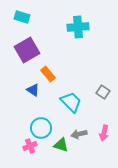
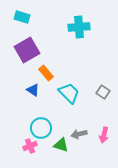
cyan cross: moved 1 px right
orange rectangle: moved 2 px left, 1 px up
cyan trapezoid: moved 2 px left, 9 px up
pink arrow: moved 2 px down
